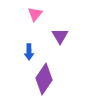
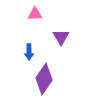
pink triangle: rotated 49 degrees clockwise
purple triangle: moved 1 px right, 1 px down
